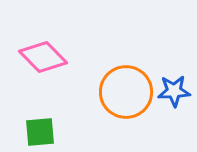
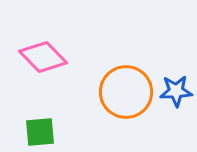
blue star: moved 2 px right
